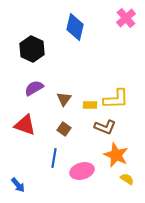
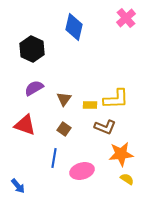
blue diamond: moved 1 px left
orange star: moved 5 px right, 1 px up; rotated 30 degrees counterclockwise
blue arrow: moved 1 px down
